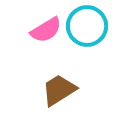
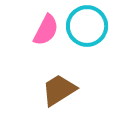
pink semicircle: rotated 32 degrees counterclockwise
